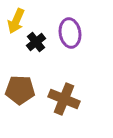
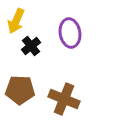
black cross: moved 5 px left, 4 px down
